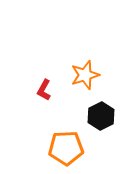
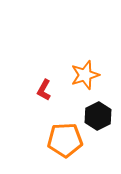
black hexagon: moved 3 px left
orange pentagon: moved 1 px left, 8 px up
